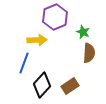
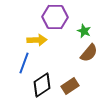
purple hexagon: rotated 25 degrees clockwise
green star: moved 1 px right, 1 px up
brown semicircle: rotated 36 degrees clockwise
black diamond: rotated 15 degrees clockwise
